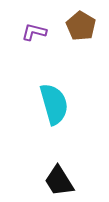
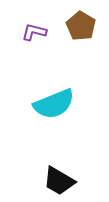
cyan semicircle: rotated 84 degrees clockwise
black trapezoid: rotated 28 degrees counterclockwise
